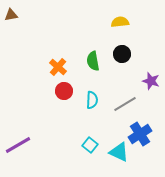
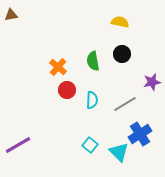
yellow semicircle: rotated 18 degrees clockwise
purple star: moved 1 px right, 1 px down; rotated 30 degrees counterclockwise
red circle: moved 3 px right, 1 px up
cyan triangle: rotated 20 degrees clockwise
